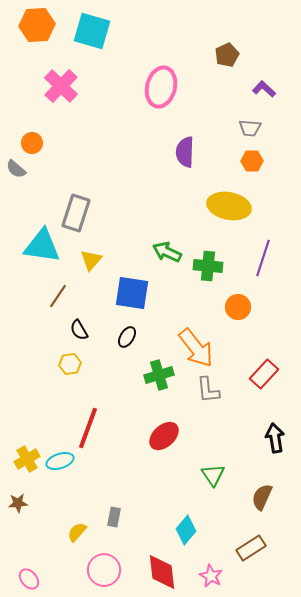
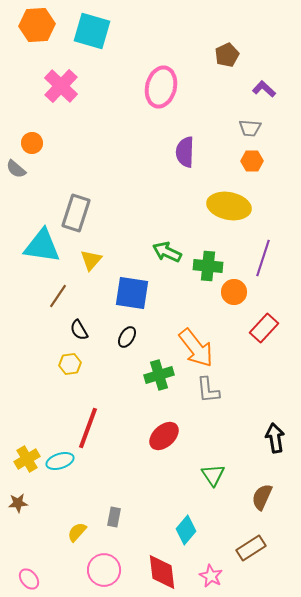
orange circle at (238, 307): moved 4 px left, 15 px up
red rectangle at (264, 374): moved 46 px up
